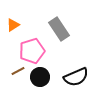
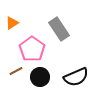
orange triangle: moved 1 px left, 2 px up
pink pentagon: moved 2 px up; rotated 20 degrees counterclockwise
brown line: moved 2 px left
